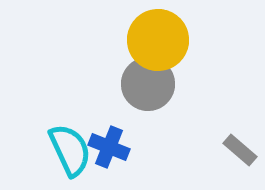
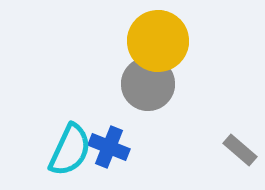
yellow circle: moved 1 px down
cyan semicircle: rotated 50 degrees clockwise
